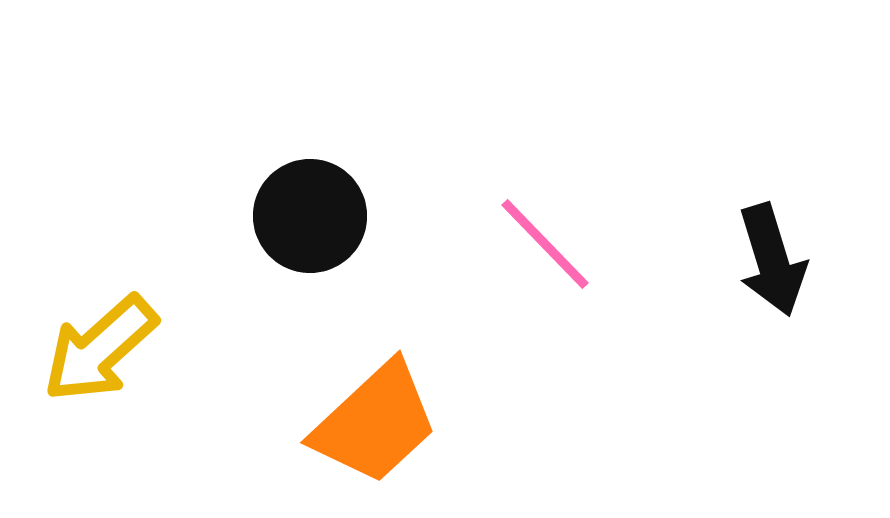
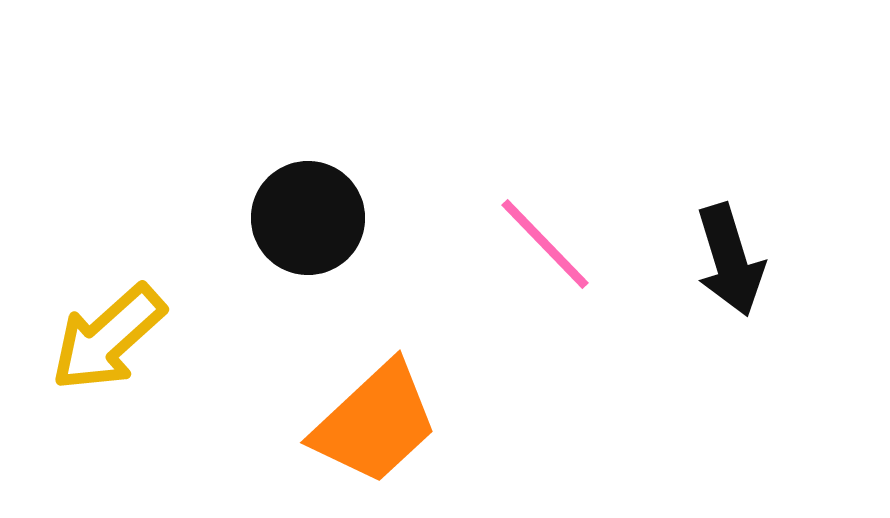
black circle: moved 2 px left, 2 px down
black arrow: moved 42 px left
yellow arrow: moved 8 px right, 11 px up
